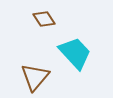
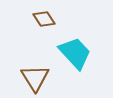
brown triangle: moved 1 px down; rotated 12 degrees counterclockwise
